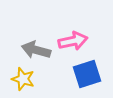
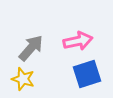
pink arrow: moved 5 px right
gray arrow: moved 5 px left, 2 px up; rotated 116 degrees clockwise
